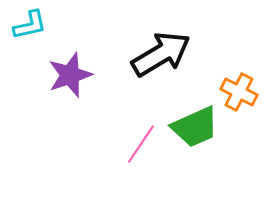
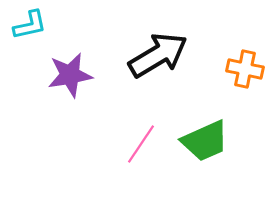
black arrow: moved 3 px left, 1 px down
purple star: rotated 9 degrees clockwise
orange cross: moved 6 px right, 23 px up; rotated 15 degrees counterclockwise
green trapezoid: moved 10 px right, 14 px down
